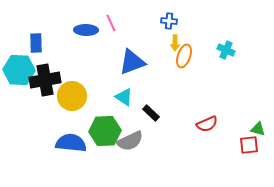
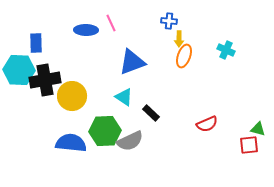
yellow arrow: moved 4 px right, 4 px up
